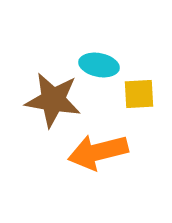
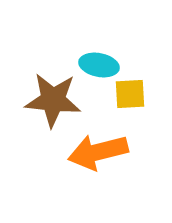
yellow square: moved 9 px left
brown star: rotated 4 degrees counterclockwise
